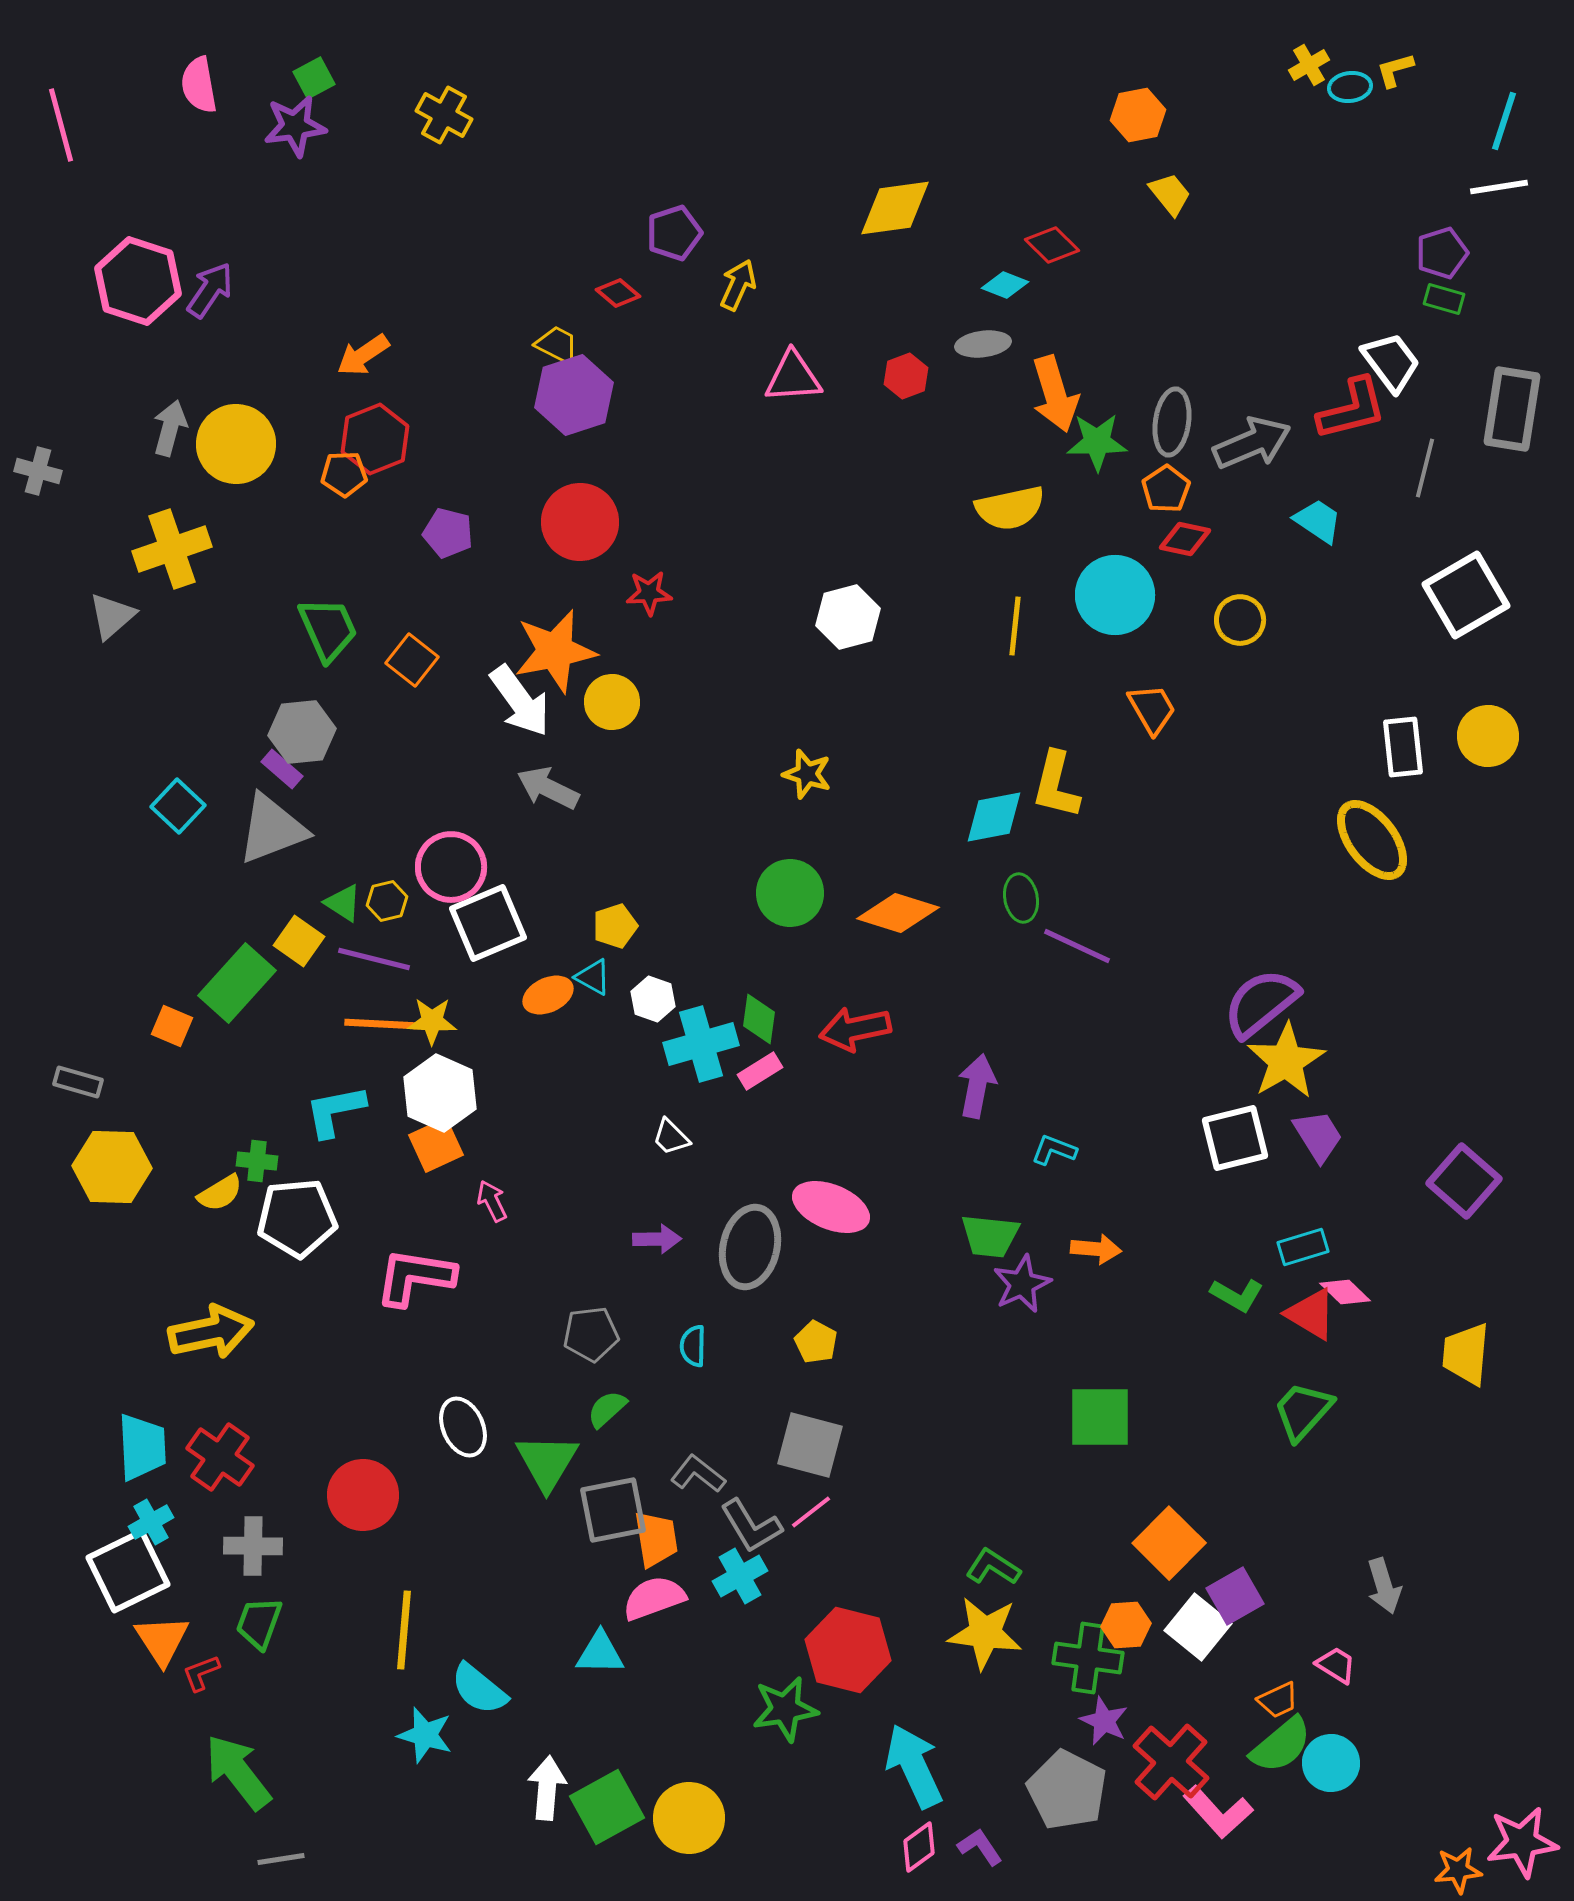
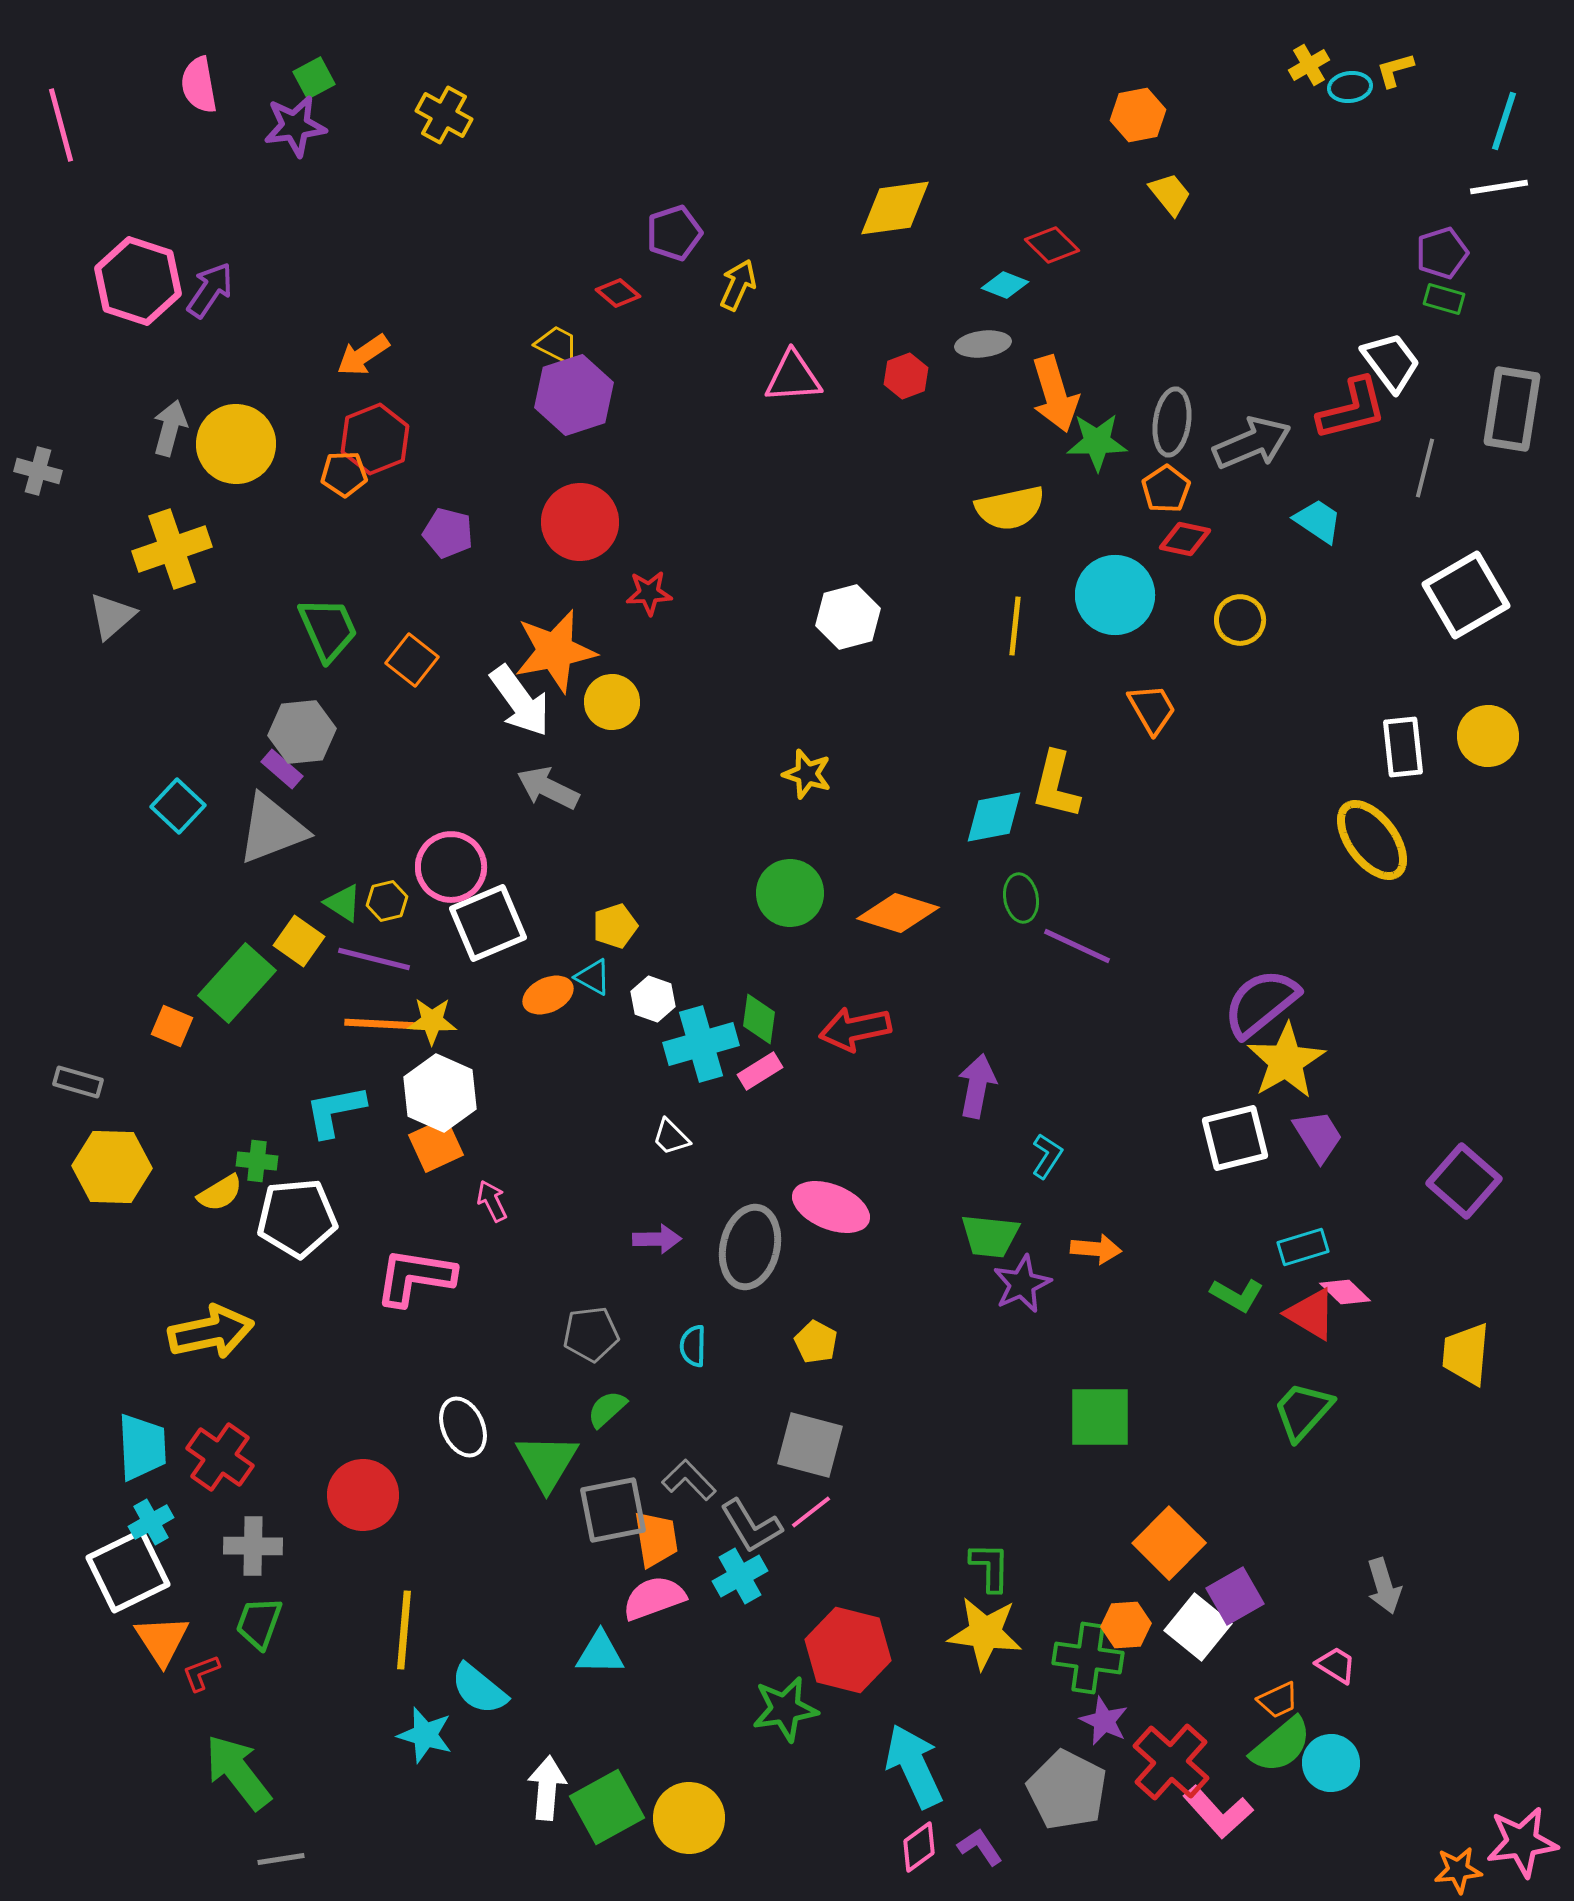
cyan L-shape at (1054, 1150): moved 7 px left, 6 px down; rotated 102 degrees clockwise
gray L-shape at (698, 1474): moved 9 px left, 6 px down; rotated 8 degrees clockwise
green L-shape at (993, 1567): moved 3 px left; rotated 58 degrees clockwise
